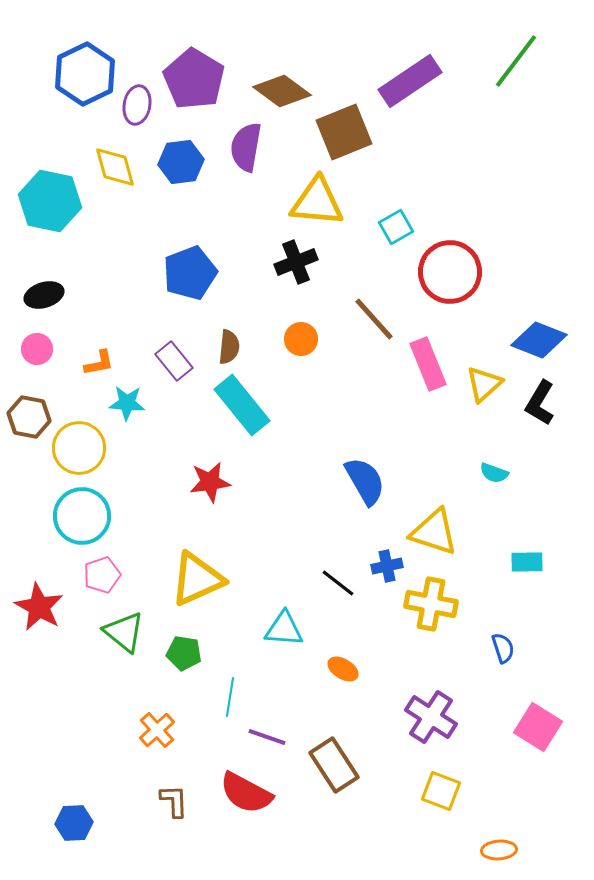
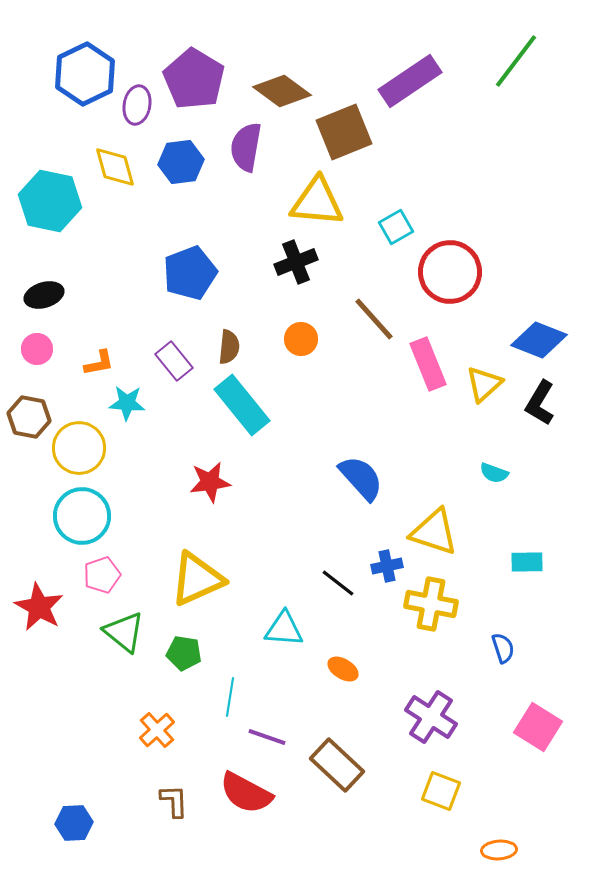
blue semicircle at (365, 481): moved 4 px left, 3 px up; rotated 12 degrees counterclockwise
brown rectangle at (334, 765): moved 3 px right; rotated 14 degrees counterclockwise
